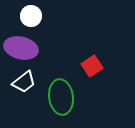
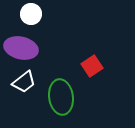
white circle: moved 2 px up
